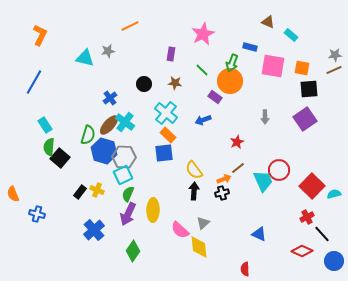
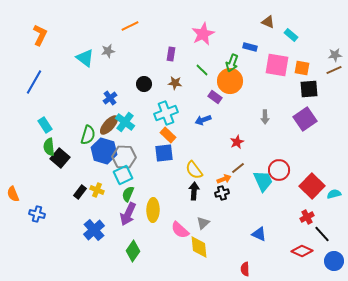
cyan triangle at (85, 58): rotated 24 degrees clockwise
pink square at (273, 66): moved 4 px right, 1 px up
cyan cross at (166, 113): rotated 30 degrees clockwise
green semicircle at (49, 147): rotated 12 degrees counterclockwise
